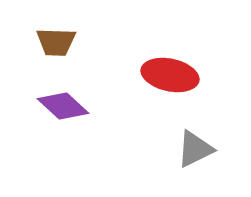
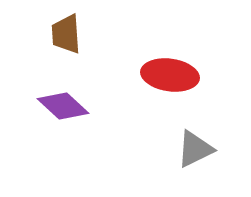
brown trapezoid: moved 10 px right, 8 px up; rotated 84 degrees clockwise
red ellipse: rotated 4 degrees counterclockwise
